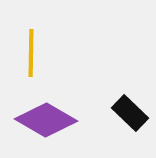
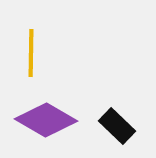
black rectangle: moved 13 px left, 13 px down
